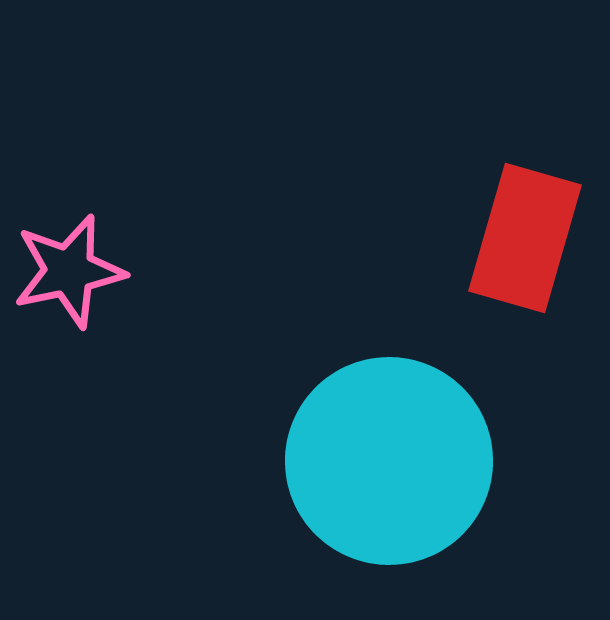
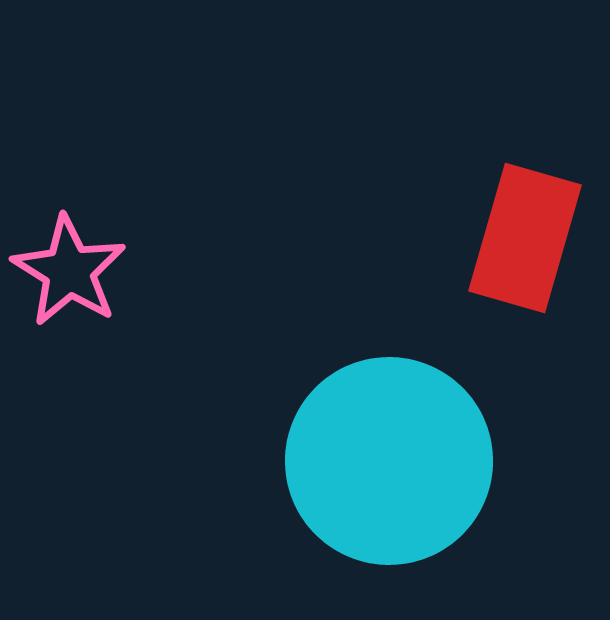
pink star: rotated 28 degrees counterclockwise
